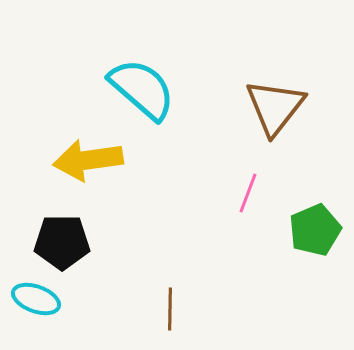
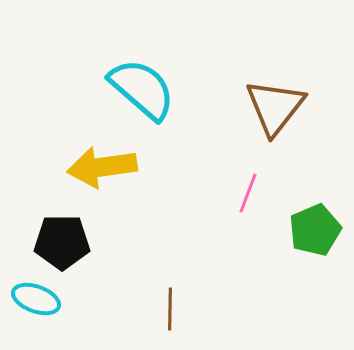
yellow arrow: moved 14 px right, 7 px down
